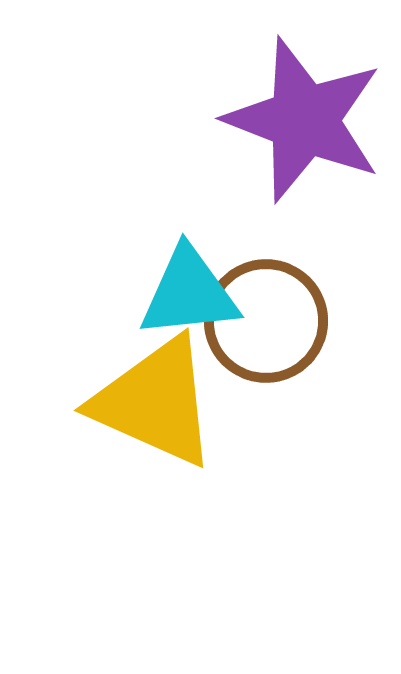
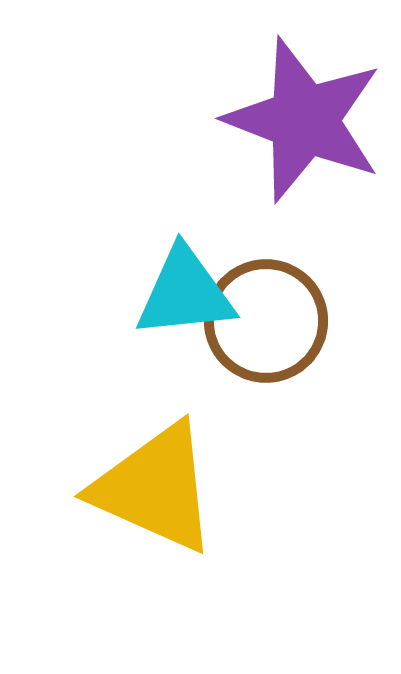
cyan triangle: moved 4 px left
yellow triangle: moved 86 px down
